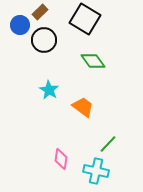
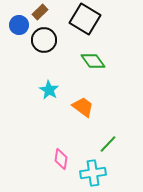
blue circle: moved 1 px left
cyan cross: moved 3 px left, 2 px down; rotated 20 degrees counterclockwise
